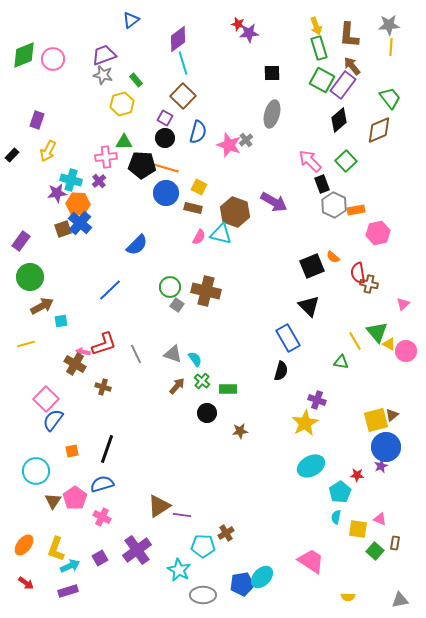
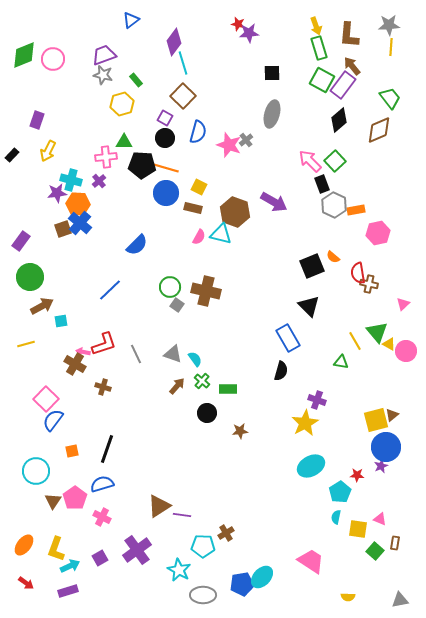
purple diamond at (178, 39): moved 4 px left, 3 px down; rotated 16 degrees counterclockwise
green square at (346, 161): moved 11 px left
